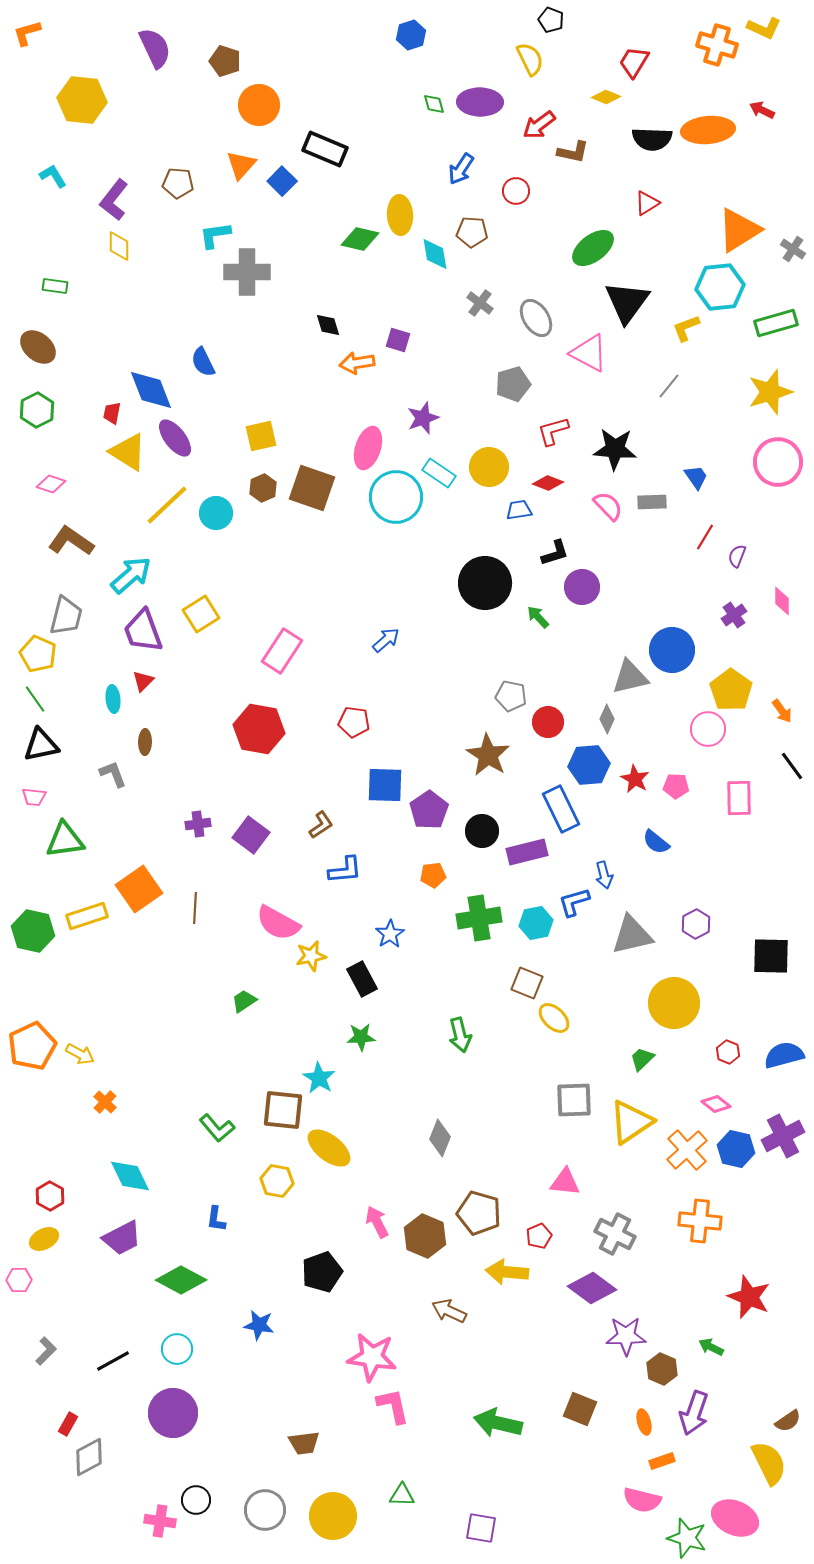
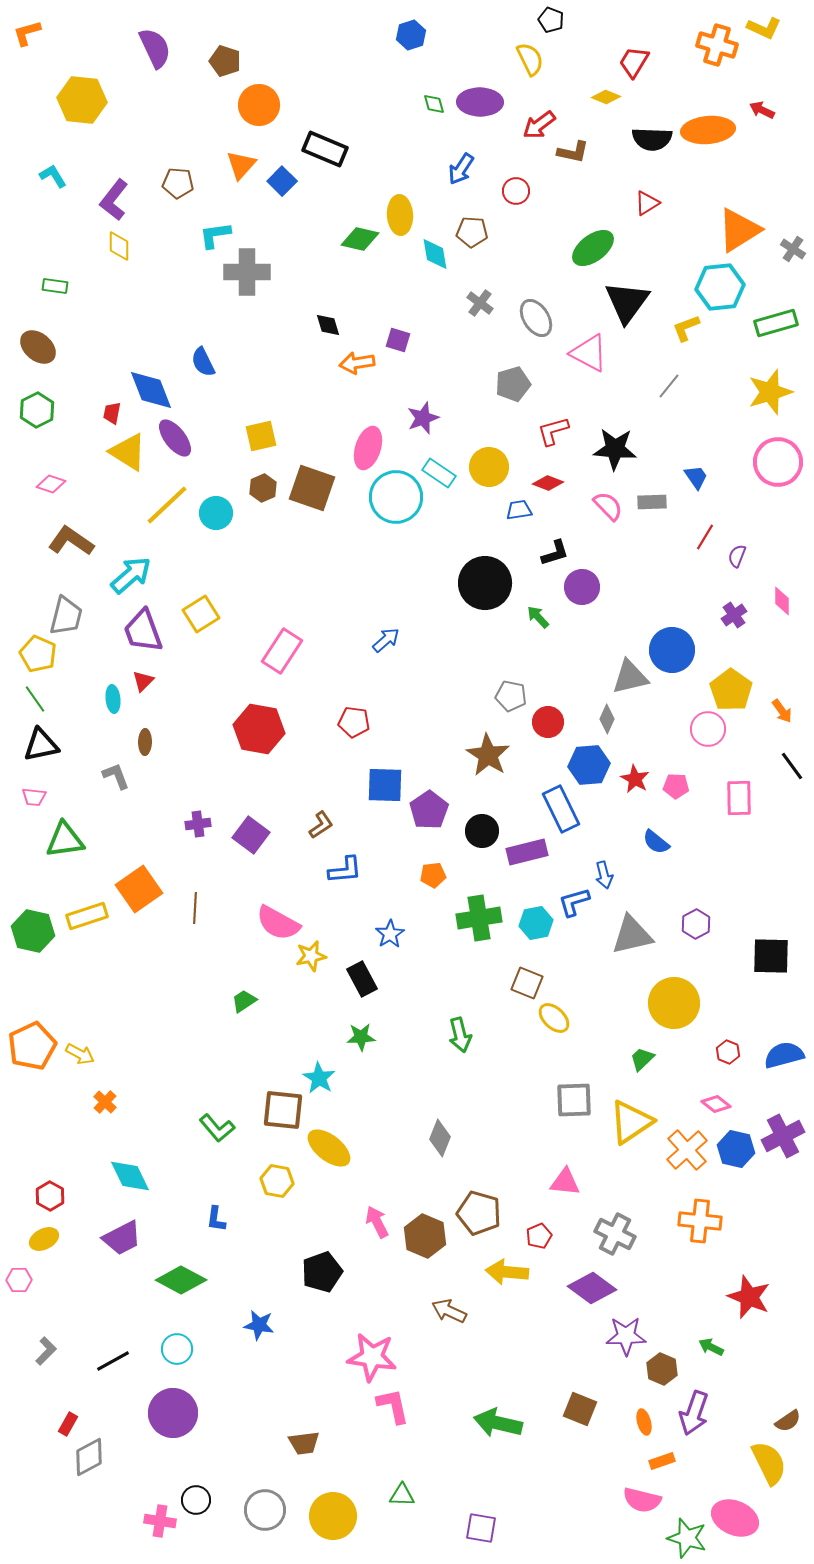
gray L-shape at (113, 774): moved 3 px right, 2 px down
